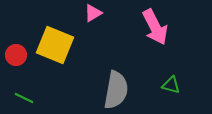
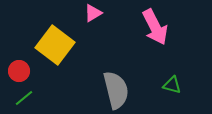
yellow square: rotated 15 degrees clockwise
red circle: moved 3 px right, 16 px down
green triangle: moved 1 px right
gray semicircle: rotated 24 degrees counterclockwise
green line: rotated 66 degrees counterclockwise
